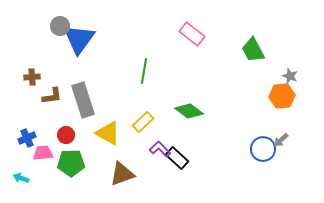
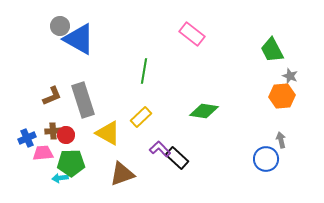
blue triangle: rotated 36 degrees counterclockwise
green trapezoid: moved 19 px right
brown cross: moved 21 px right, 54 px down
brown L-shape: rotated 15 degrees counterclockwise
green diamond: moved 15 px right; rotated 28 degrees counterclockwise
yellow rectangle: moved 2 px left, 5 px up
gray arrow: rotated 119 degrees clockwise
blue circle: moved 3 px right, 10 px down
cyan arrow: moved 39 px right; rotated 28 degrees counterclockwise
